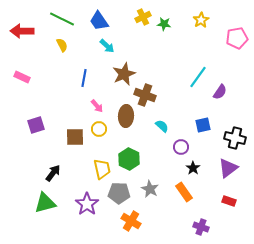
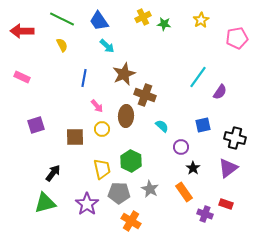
yellow circle: moved 3 px right
green hexagon: moved 2 px right, 2 px down
red rectangle: moved 3 px left, 3 px down
purple cross: moved 4 px right, 13 px up
